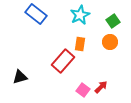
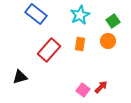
orange circle: moved 2 px left, 1 px up
red rectangle: moved 14 px left, 11 px up
